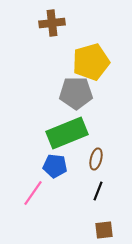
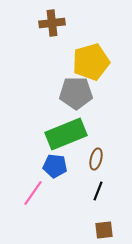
green rectangle: moved 1 px left, 1 px down
